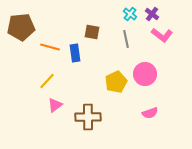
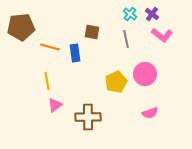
yellow line: rotated 54 degrees counterclockwise
